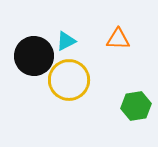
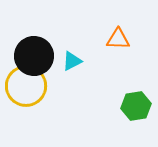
cyan triangle: moved 6 px right, 20 px down
yellow circle: moved 43 px left, 6 px down
